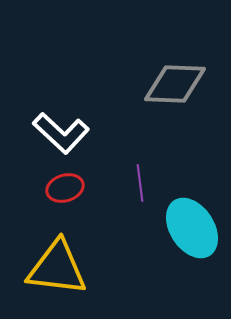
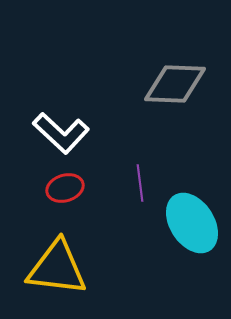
cyan ellipse: moved 5 px up
